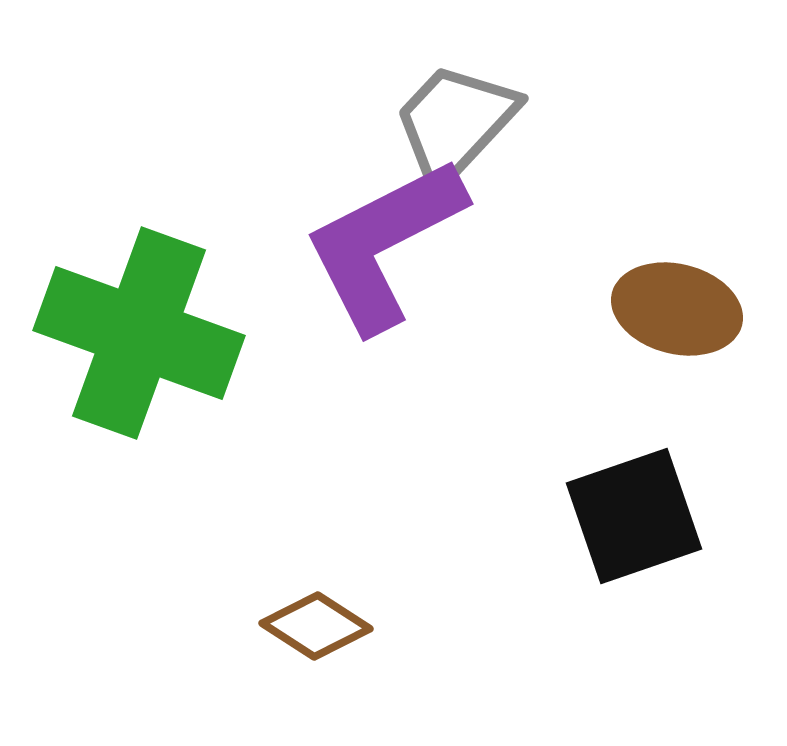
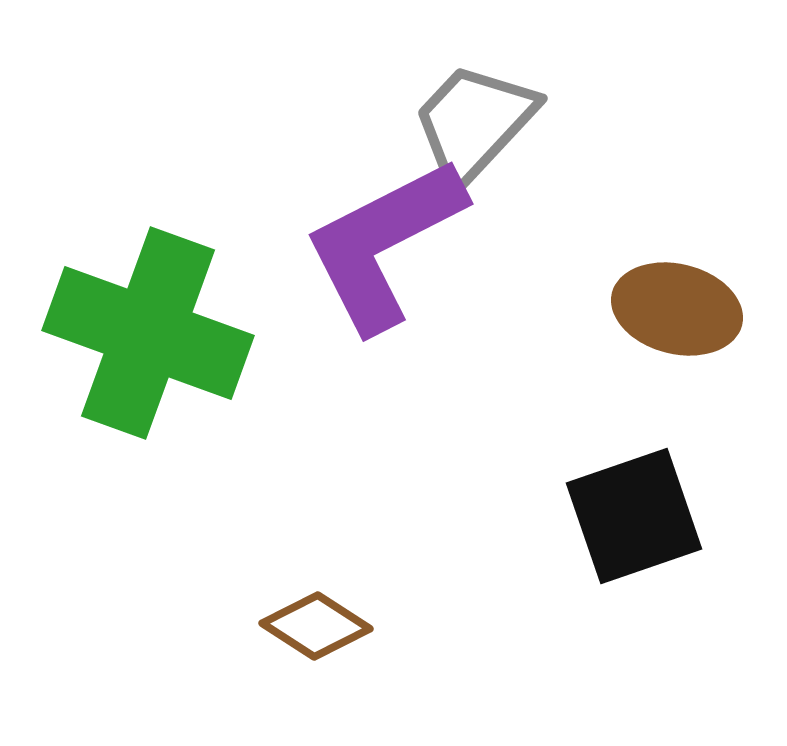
gray trapezoid: moved 19 px right
green cross: moved 9 px right
